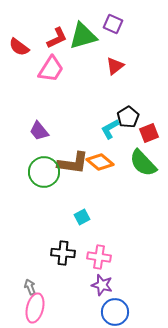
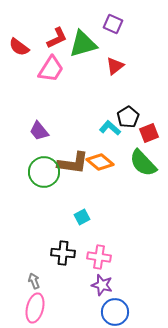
green triangle: moved 8 px down
cyan L-shape: moved 1 px up; rotated 70 degrees clockwise
gray arrow: moved 4 px right, 6 px up
